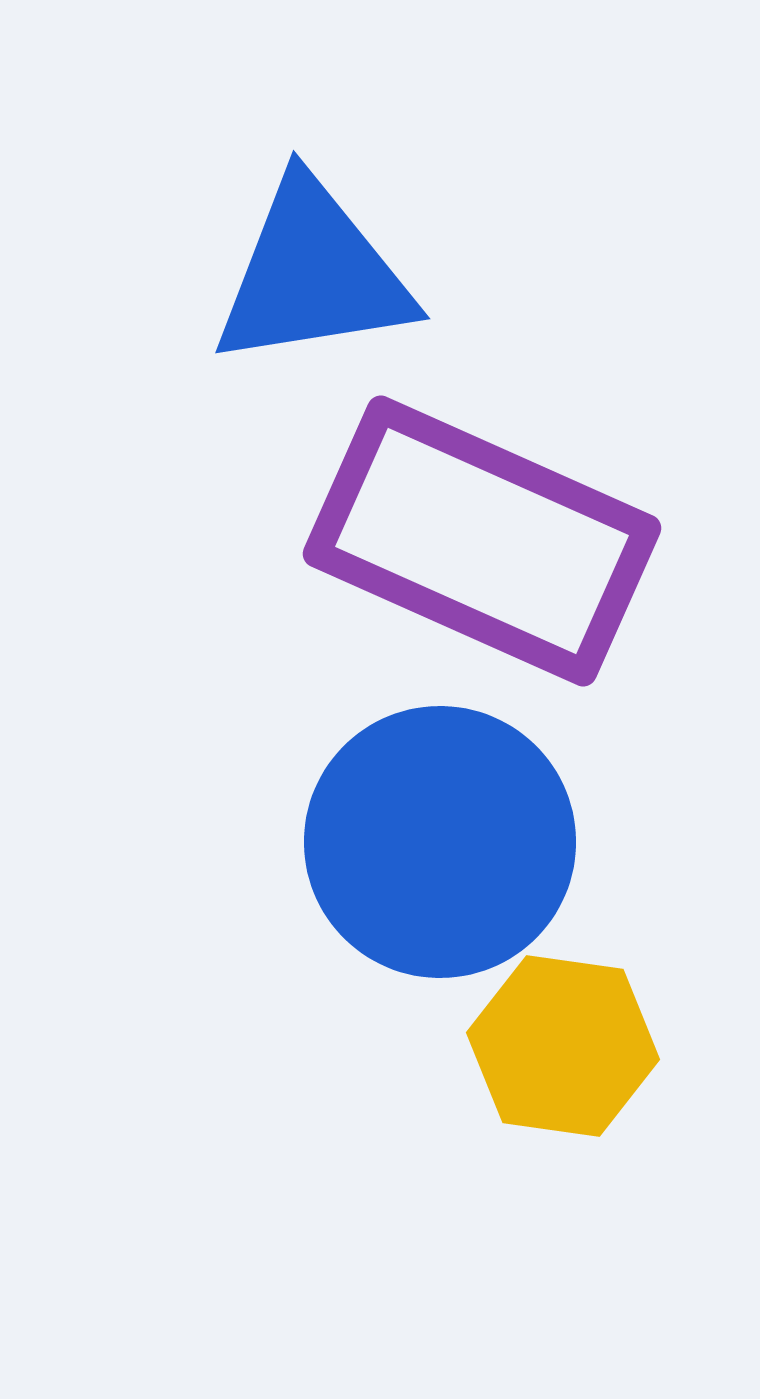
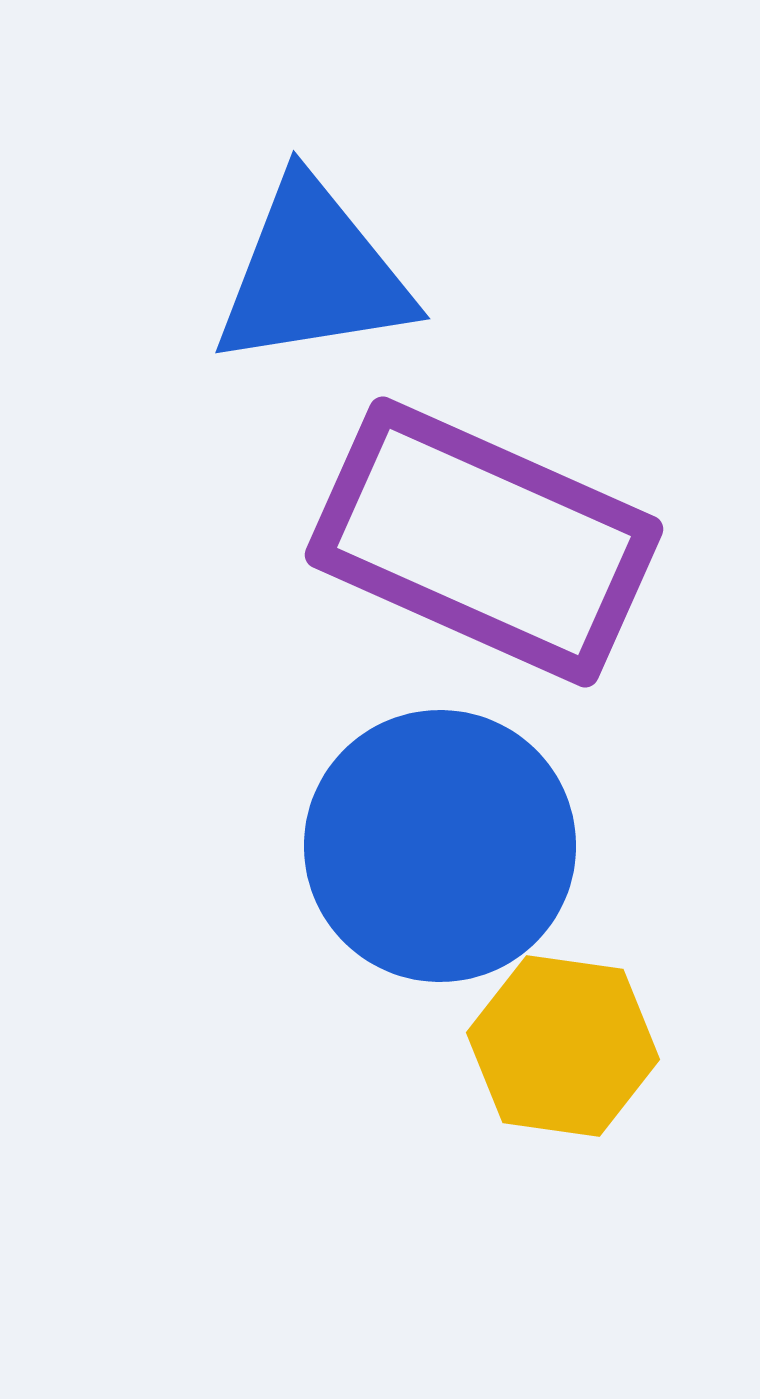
purple rectangle: moved 2 px right, 1 px down
blue circle: moved 4 px down
